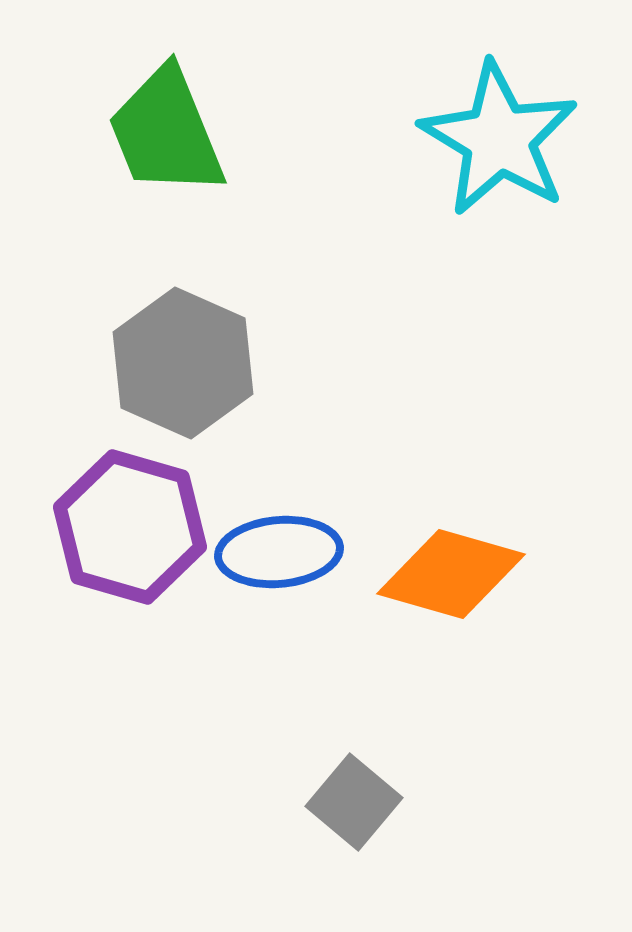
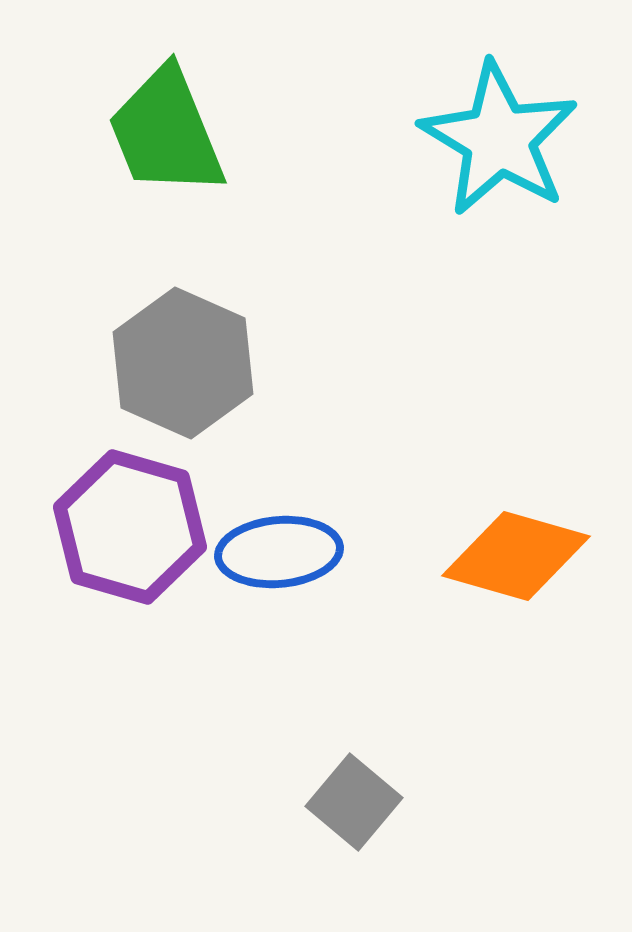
orange diamond: moved 65 px right, 18 px up
